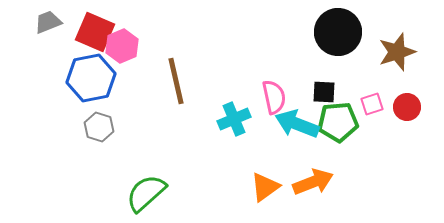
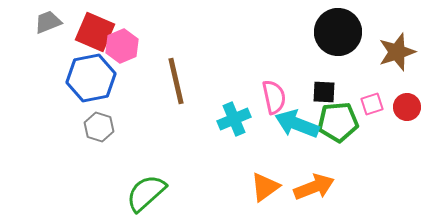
orange arrow: moved 1 px right, 5 px down
